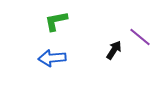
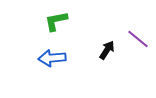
purple line: moved 2 px left, 2 px down
black arrow: moved 7 px left
